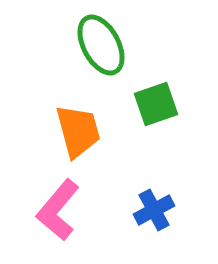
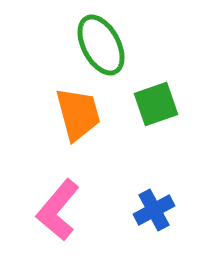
orange trapezoid: moved 17 px up
